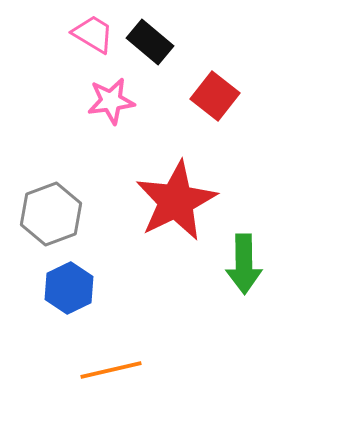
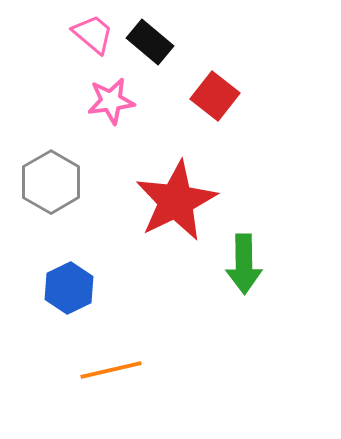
pink trapezoid: rotated 9 degrees clockwise
gray hexagon: moved 32 px up; rotated 10 degrees counterclockwise
